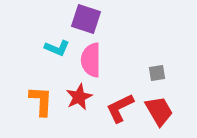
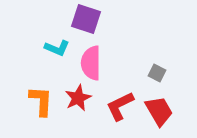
pink semicircle: moved 3 px down
gray square: rotated 36 degrees clockwise
red star: moved 1 px left, 1 px down
red L-shape: moved 2 px up
